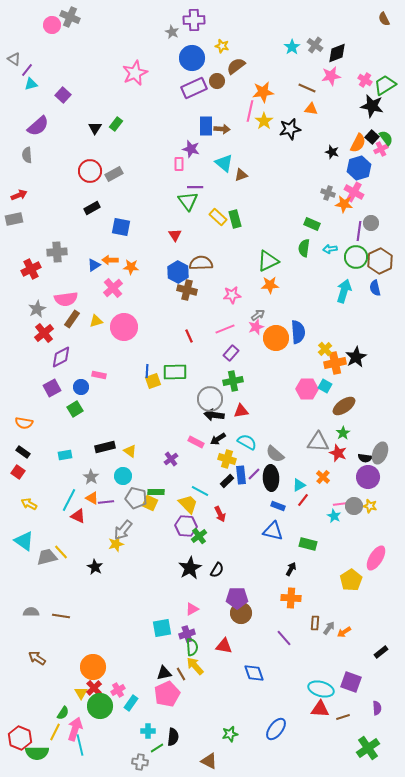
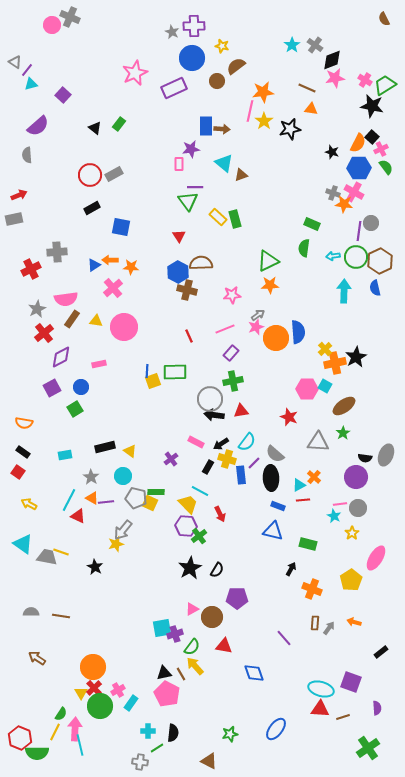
purple cross at (194, 20): moved 6 px down
cyan star at (292, 47): moved 2 px up
black diamond at (337, 53): moved 5 px left, 7 px down
gray triangle at (14, 59): moved 1 px right, 3 px down
pink star at (331, 76): moved 4 px right, 2 px down
purple rectangle at (194, 88): moved 20 px left
green rectangle at (116, 124): moved 3 px right
black triangle at (95, 128): rotated 24 degrees counterclockwise
green semicircle at (386, 138): moved 29 px down
purple star at (191, 149): rotated 24 degrees counterclockwise
blue hexagon at (359, 168): rotated 15 degrees clockwise
red circle at (90, 171): moved 4 px down
gray cross at (328, 193): moved 5 px right
red triangle at (175, 235): moved 4 px right, 1 px down
cyan arrow at (330, 249): moved 3 px right, 7 px down
cyan arrow at (344, 291): rotated 15 degrees counterclockwise
yellow triangle at (96, 321): rotated 24 degrees clockwise
pink rectangle at (99, 375): moved 11 px up; rotated 24 degrees counterclockwise
black arrow at (218, 439): moved 3 px right, 5 px down
cyan semicircle at (247, 442): rotated 96 degrees clockwise
red star at (338, 453): moved 49 px left, 36 px up
gray ellipse at (380, 453): moved 6 px right, 2 px down
purple line at (254, 474): moved 11 px up
orange cross at (323, 477): moved 9 px left
purple circle at (368, 477): moved 12 px left
black rectangle at (227, 481): moved 19 px left, 14 px up; rotated 16 degrees counterclockwise
red line at (303, 500): rotated 48 degrees clockwise
gray circle at (354, 506): moved 4 px right, 2 px down
yellow star at (370, 506): moved 18 px left, 27 px down; rotated 24 degrees clockwise
cyan triangle at (24, 541): moved 1 px left, 3 px down
yellow line at (61, 552): rotated 28 degrees counterclockwise
gray trapezoid at (47, 557): rotated 25 degrees clockwise
orange cross at (291, 598): moved 21 px right, 9 px up; rotated 18 degrees clockwise
brown circle at (241, 613): moved 29 px left, 4 px down
orange arrow at (344, 632): moved 10 px right, 10 px up; rotated 48 degrees clockwise
purple cross at (187, 634): moved 12 px left
green semicircle at (192, 647): rotated 42 degrees clockwise
pink pentagon at (167, 694): rotated 20 degrees counterclockwise
green semicircle at (63, 713): moved 2 px left, 1 px down
pink arrow at (75, 729): rotated 15 degrees counterclockwise
black semicircle at (173, 737): moved 4 px up
